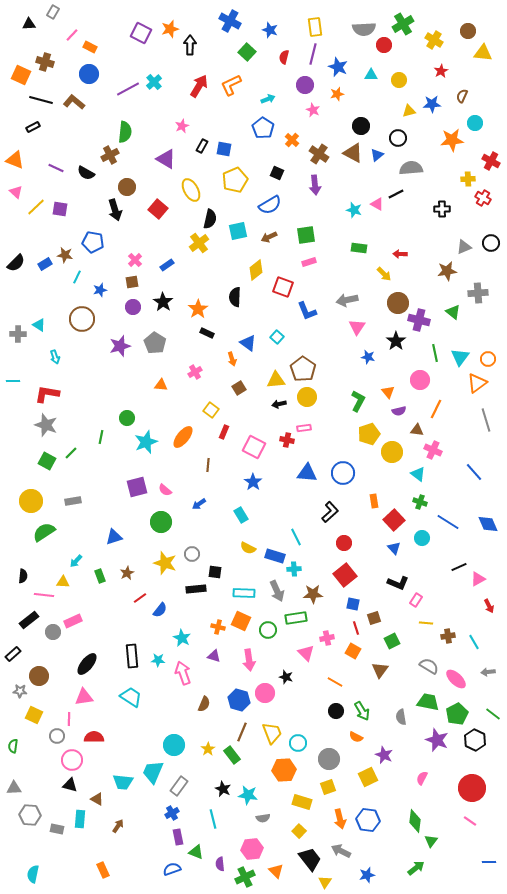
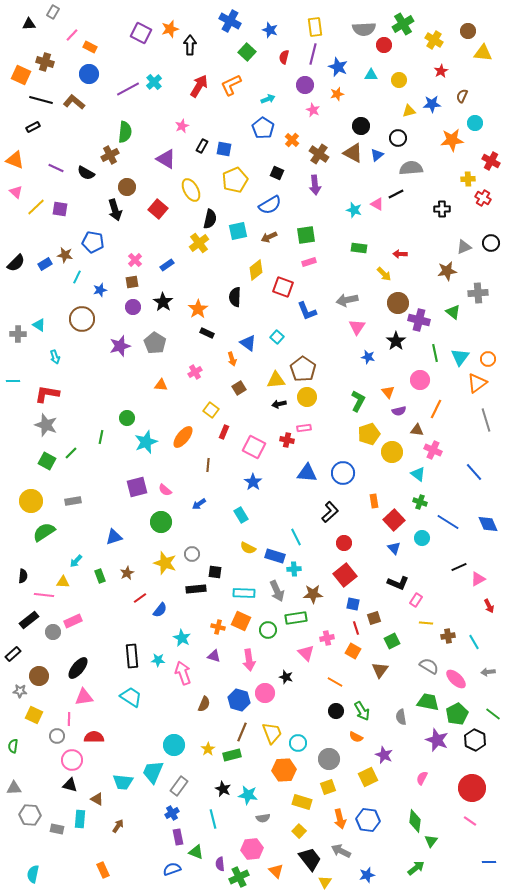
black ellipse at (87, 664): moved 9 px left, 4 px down
green rectangle at (232, 755): rotated 66 degrees counterclockwise
green cross at (245, 877): moved 6 px left
